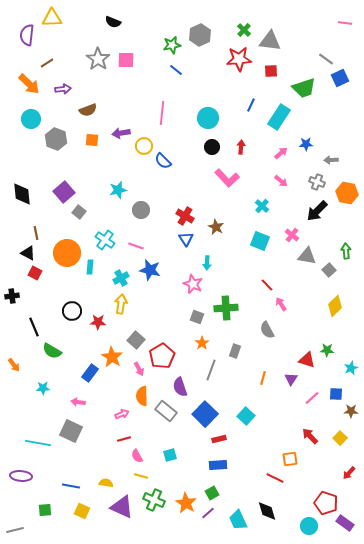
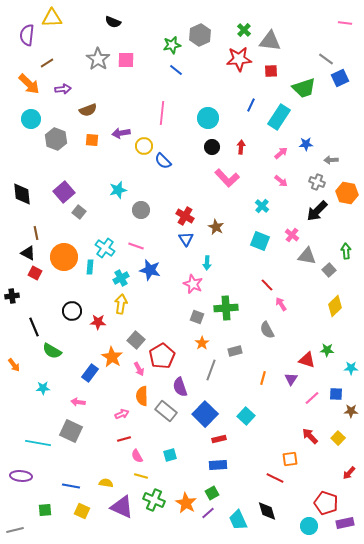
cyan cross at (105, 240): moved 8 px down
orange circle at (67, 253): moved 3 px left, 4 px down
gray rectangle at (235, 351): rotated 56 degrees clockwise
cyan star at (351, 368): rotated 24 degrees clockwise
yellow square at (340, 438): moved 2 px left
purple rectangle at (345, 523): rotated 48 degrees counterclockwise
